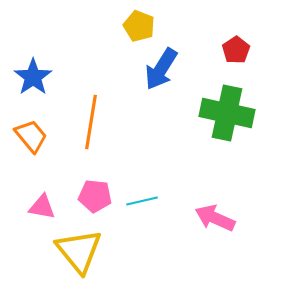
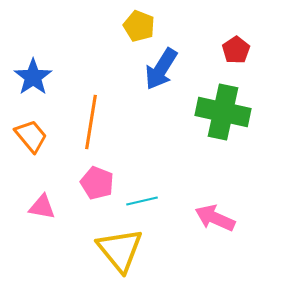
green cross: moved 4 px left, 1 px up
pink pentagon: moved 2 px right, 13 px up; rotated 16 degrees clockwise
yellow triangle: moved 41 px right, 1 px up
